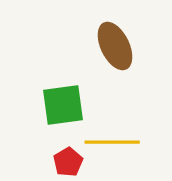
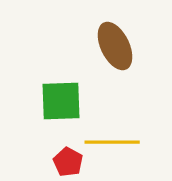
green square: moved 2 px left, 4 px up; rotated 6 degrees clockwise
red pentagon: rotated 12 degrees counterclockwise
